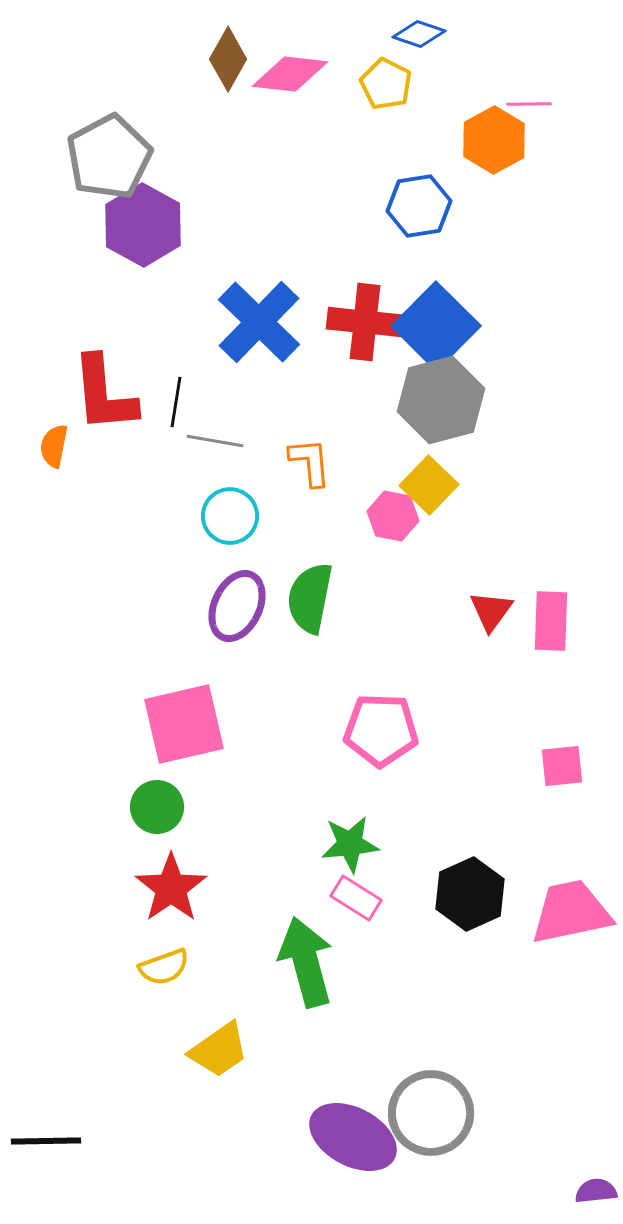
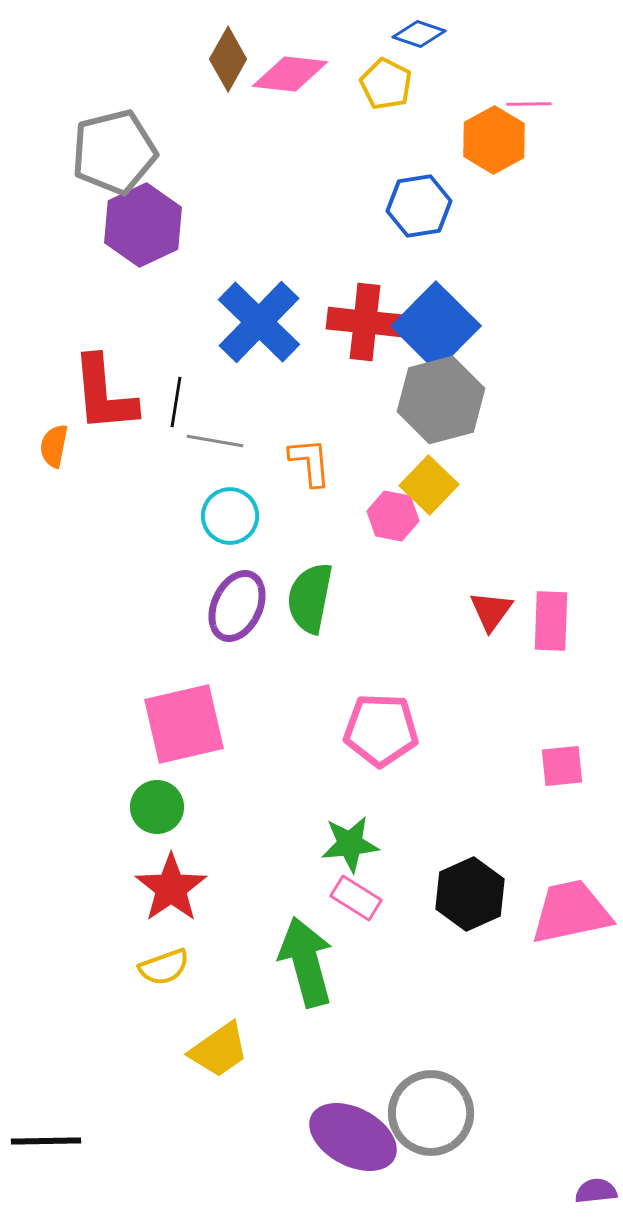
gray pentagon at (109, 157): moved 5 px right, 5 px up; rotated 14 degrees clockwise
purple hexagon at (143, 225): rotated 6 degrees clockwise
